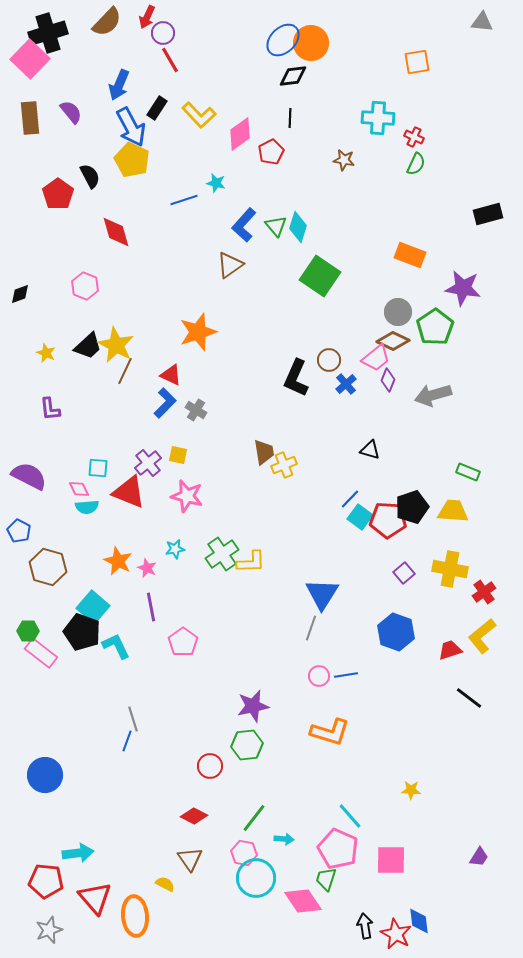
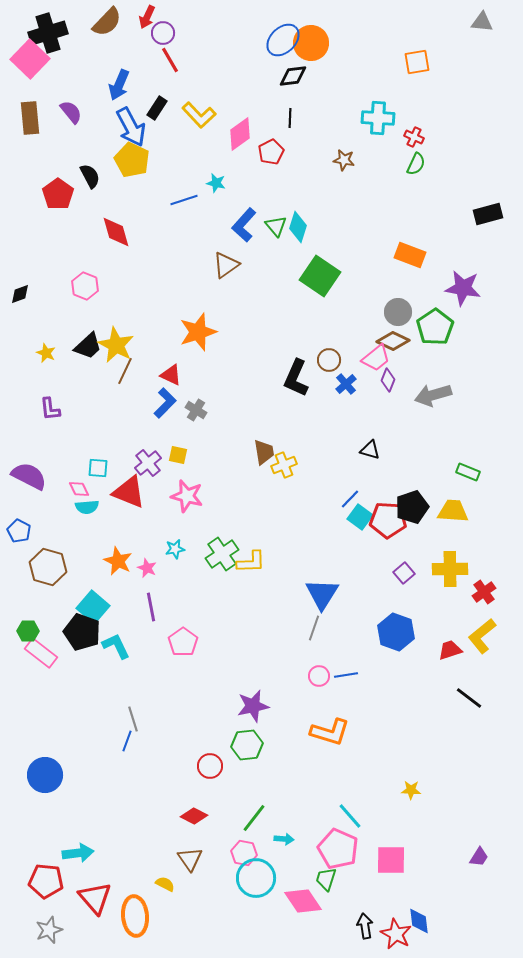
brown triangle at (230, 265): moved 4 px left
yellow cross at (450, 569): rotated 12 degrees counterclockwise
gray line at (311, 628): moved 3 px right
